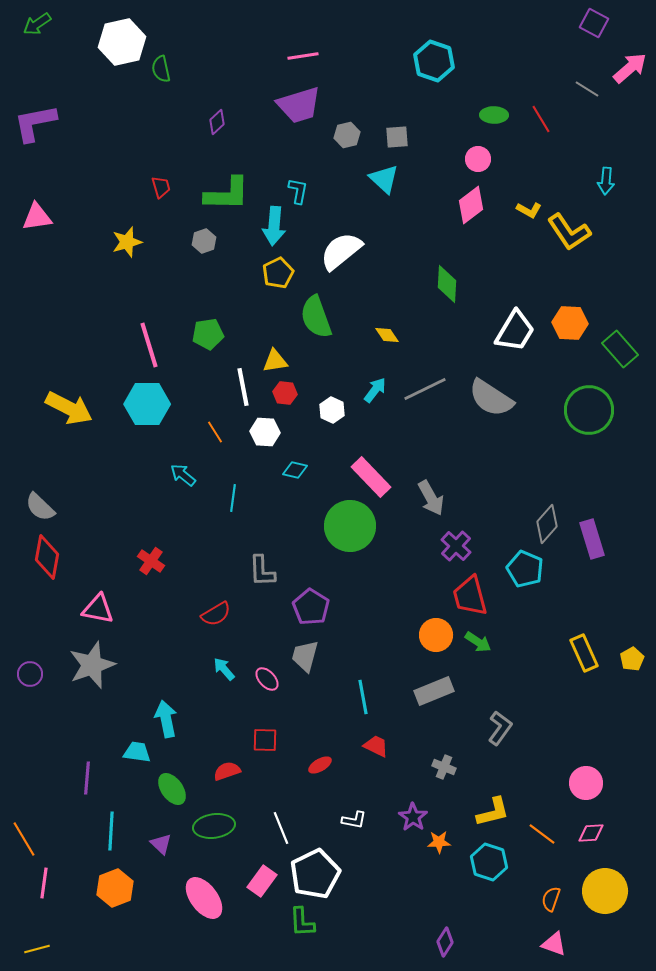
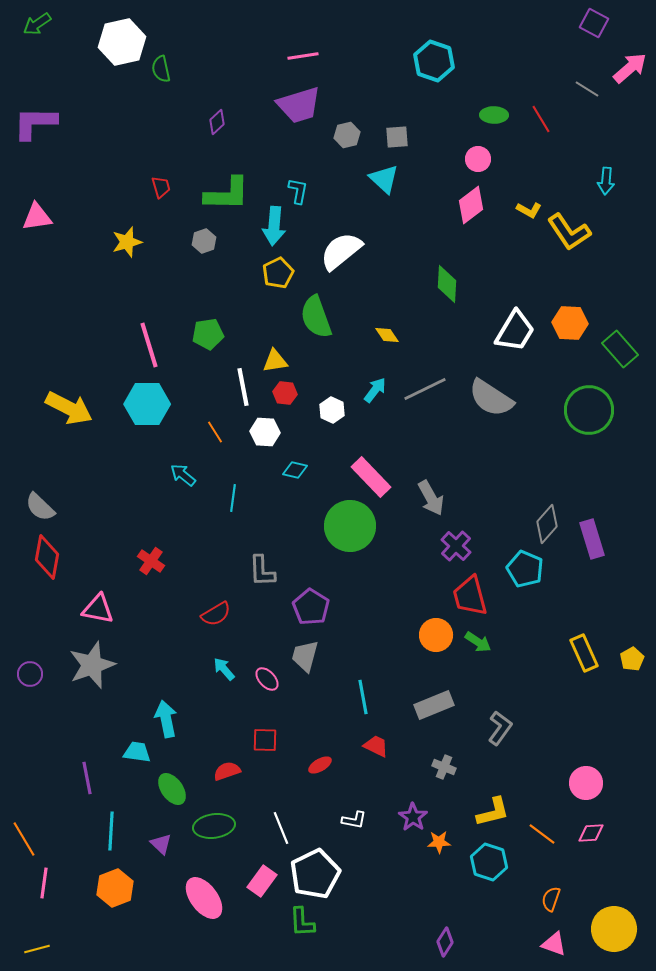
purple L-shape at (35, 123): rotated 12 degrees clockwise
gray rectangle at (434, 691): moved 14 px down
purple line at (87, 778): rotated 16 degrees counterclockwise
yellow circle at (605, 891): moved 9 px right, 38 px down
